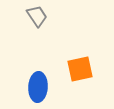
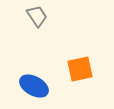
blue ellipse: moved 4 px left, 1 px up; rotated 64 degrees counterclockwise
